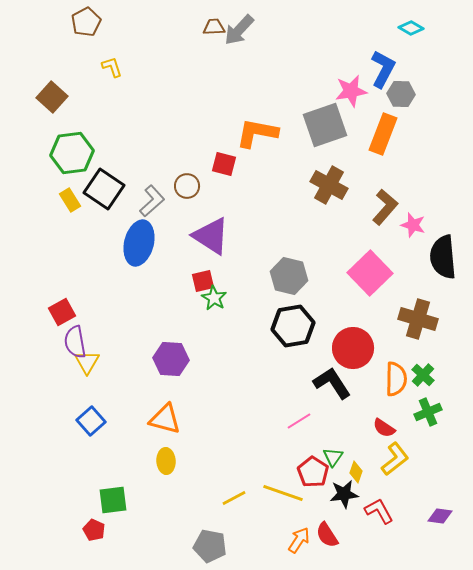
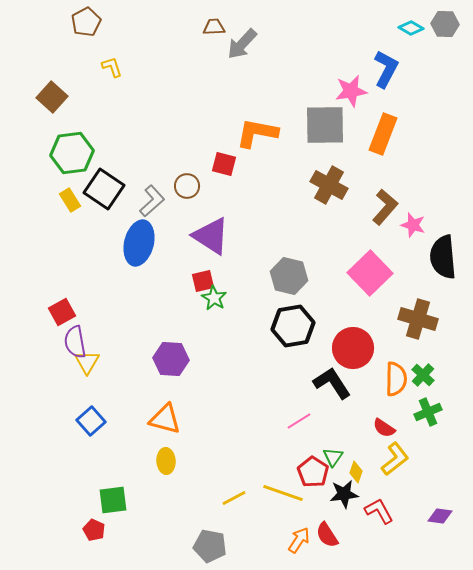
gray arrow at (239, 30): moved 3 px right, 14 px down
blue L-shape at (383, 69): moved 3 px right
gray hexagon at (401, 94): moved 44 px right, 70 px up
gray square at (325, 125): rotated 18 degrees clockwise
